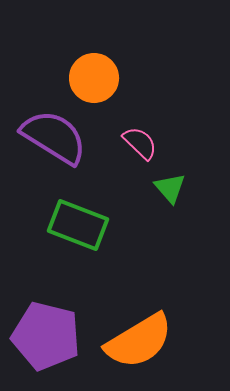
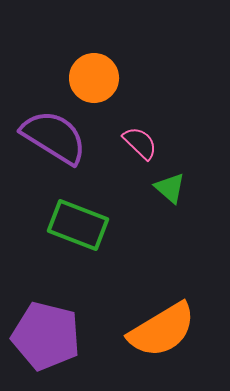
green triangle: rotated 8 degrees counterclockwise
orange semicircle: moved 23 px right, 11 px up
